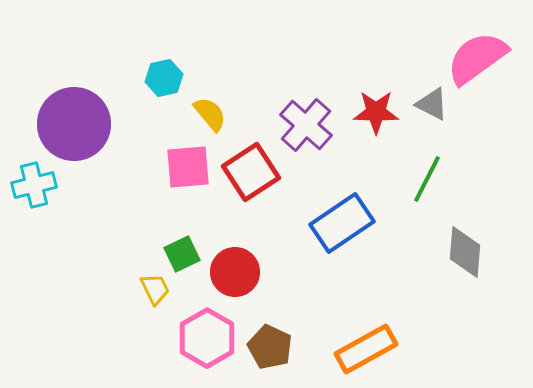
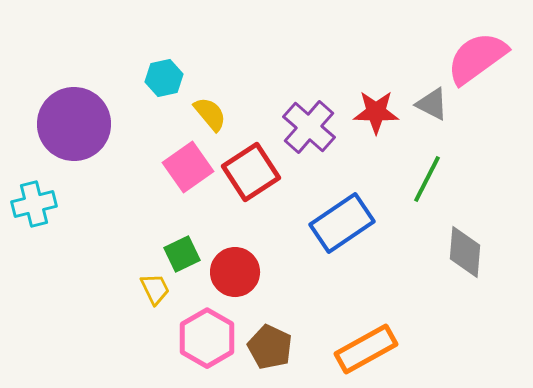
purple cross: moved 3 px right, 2 px down
pink square: rotated 30 degrees counterclockwise
cyan cross: moved 19 px down
